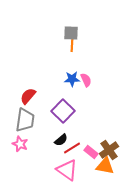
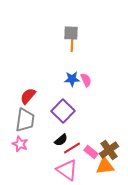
orange triangle: rotated 18 degrees counterclockwise
